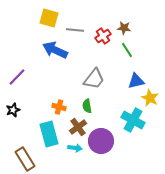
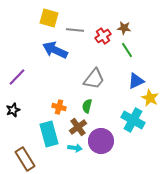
blue triangle: rotated 12 degrees counterclockwise
green semicircle: rotated 24 degrees clockwise
